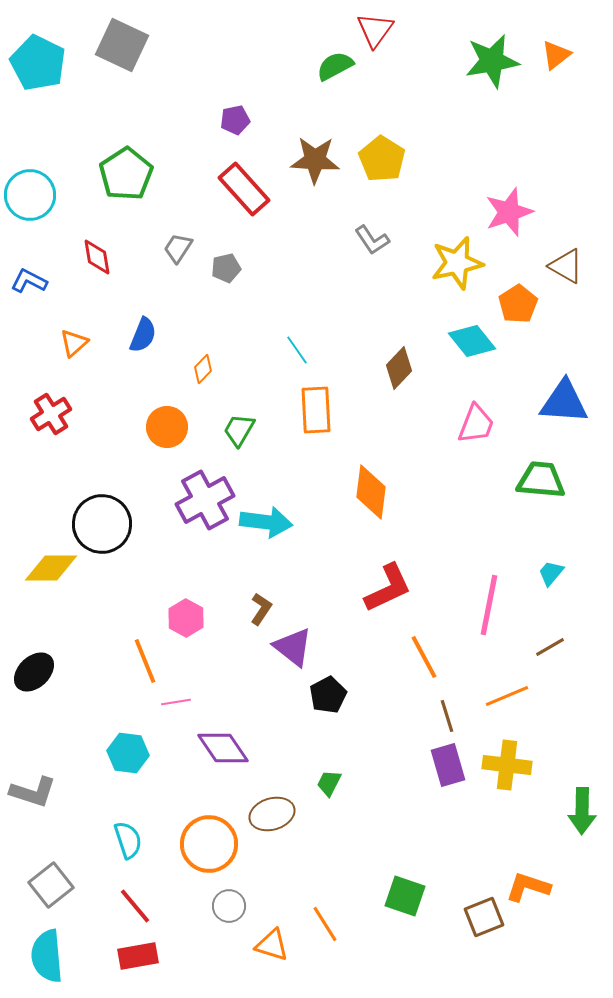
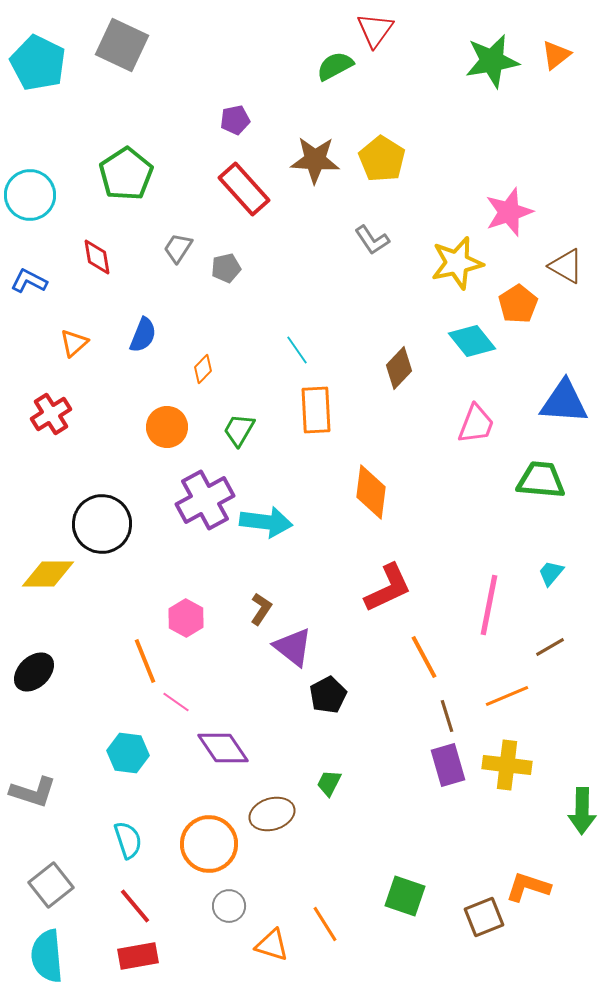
yellow diamond at (51, 568): moved 3 px left, 6 px down
pink line at (176, 702): rotated 44 degrees clockwise
